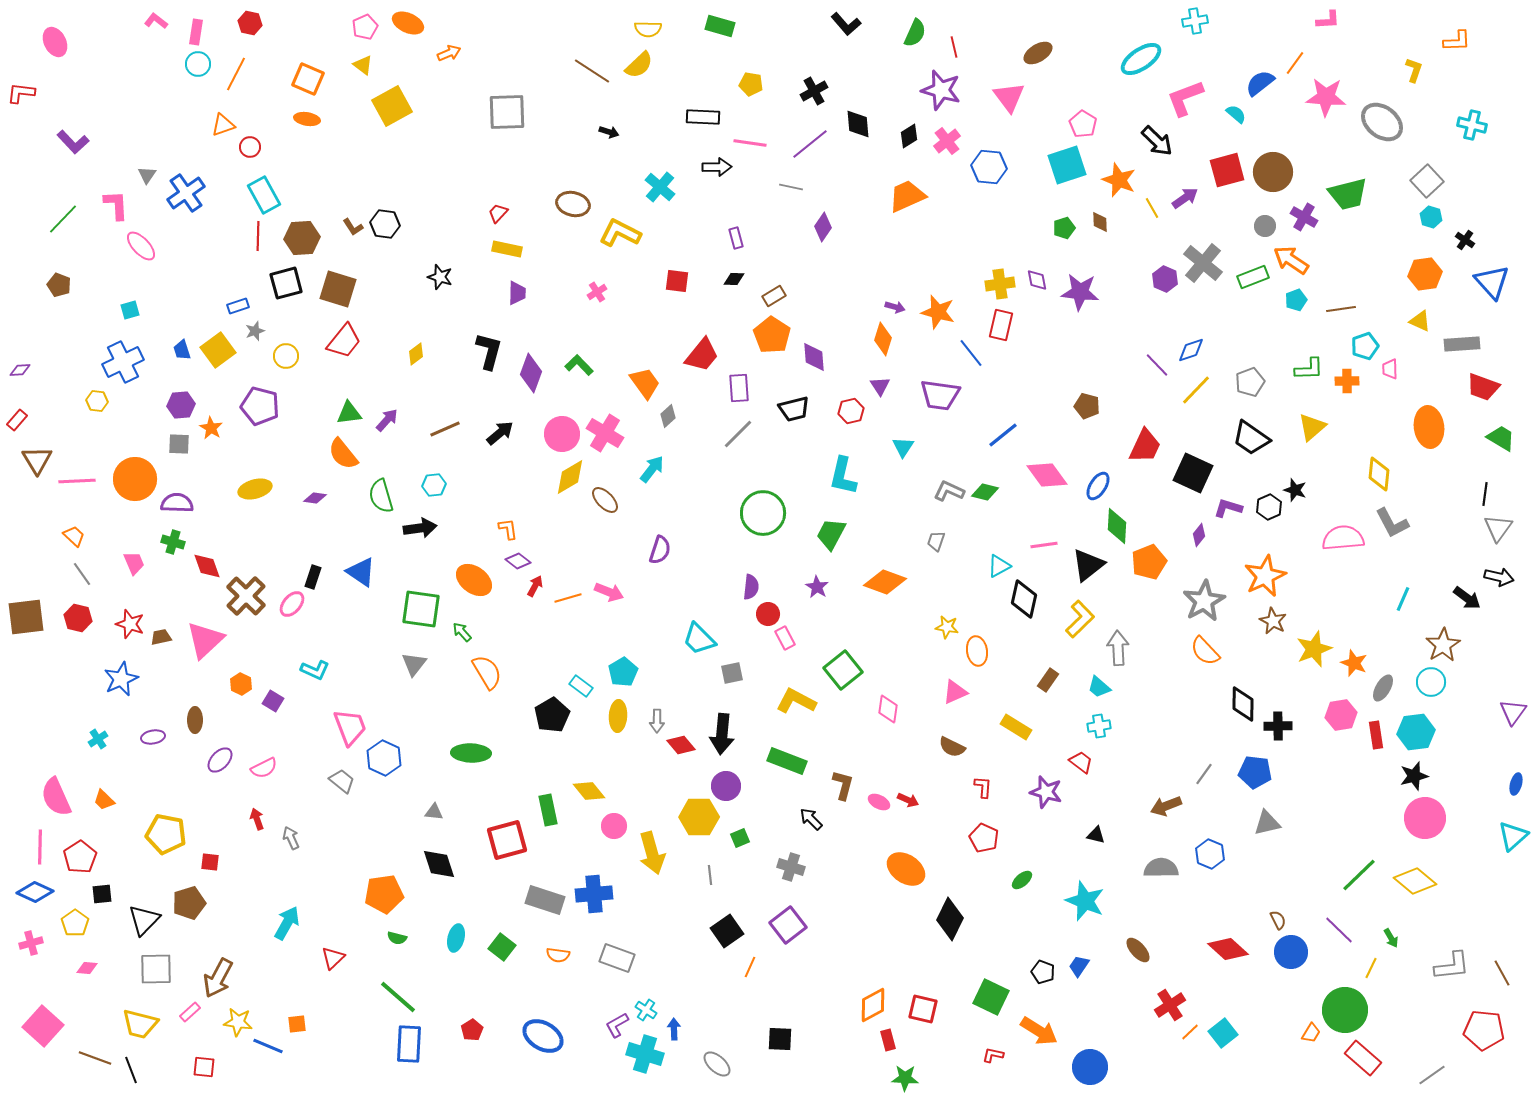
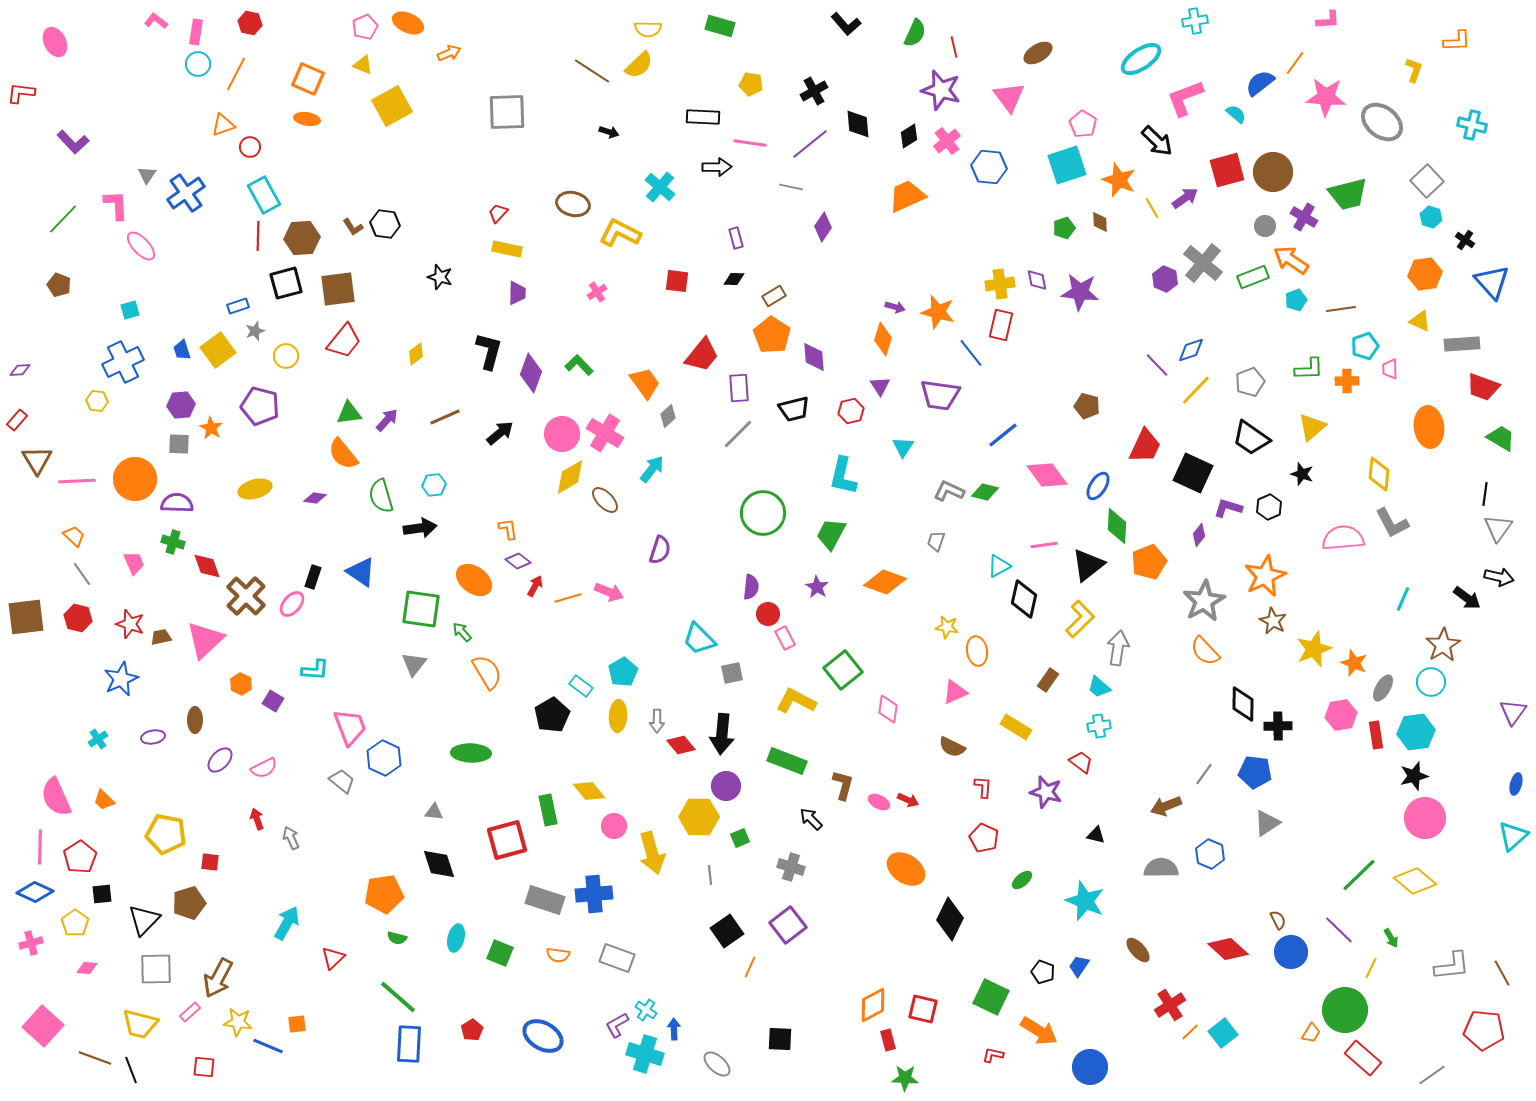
yellow triangle at (363, 65): rotated 15 degrees counterclockwise
brown square at (338, 289): rotated 24 degrees counterclockwise
brown line at (445, 429): moved 12 px up
black star at (1295, 490): moved 7 px right, 16 px up
gray arrow at (1118, 648): rotated 12 degrees clockwise
cyan L-shape at (315, 670): rotated 20 degrees counterclockwise
gray triangle at (1267, 823): rotated 20 degrees counterclockwise
green square at (502, 947): moved 2 px left, 6 px down; rotated 16 degrees counterclockwise
